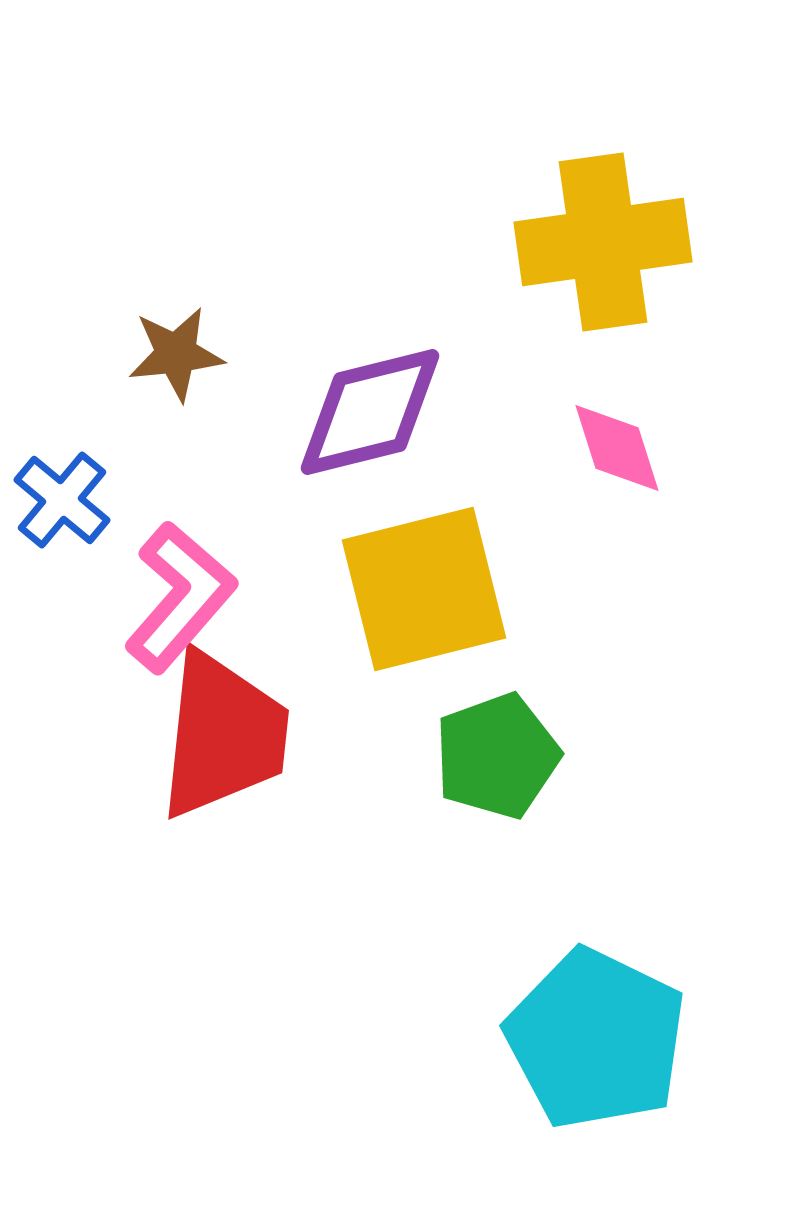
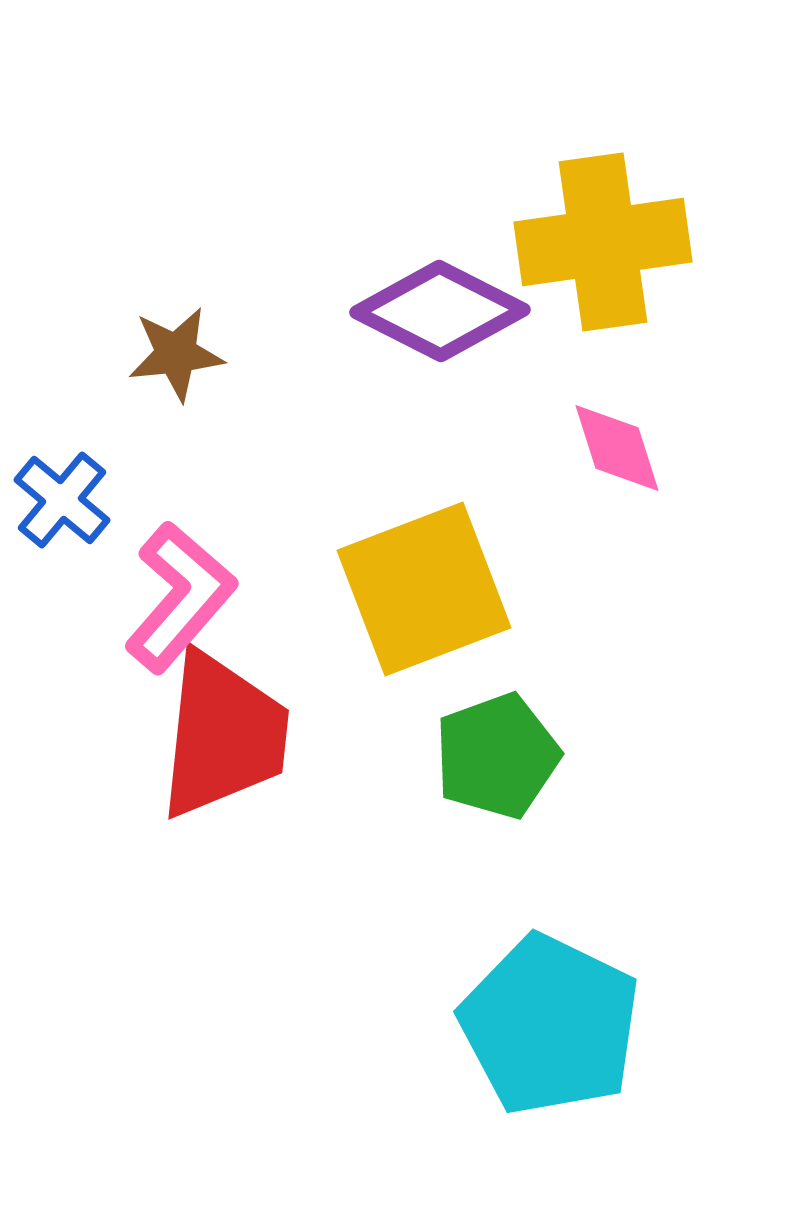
purple diamond: moved 70 px right, 101 px up; rotated 41 degrees clockwise
yellow square: rotated 7 degrees counterclockwise
cyan pentagon: moved 46 px left, 14 px up
